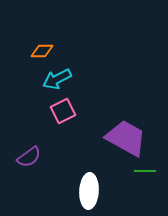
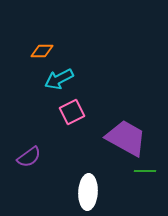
cyan arrow: moved 2 px right
pink square: moved 9 px right, 1 px down
white ellipse: moved 1 px left, 1 px down
